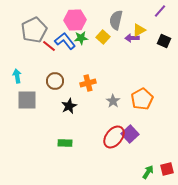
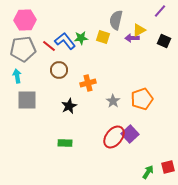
pink hexagon: moved 50 px left
gray pentagon: moved 11 px left, 19 px down; rotated 20 degrees clockwise
yellow square: rotated 24 degrees counterclockwise
brown circle: moved 4 px right, 11 px up
orange pentagon: rotated 10 degrees clockwise
red square: moved 1 px right, 2 px up
